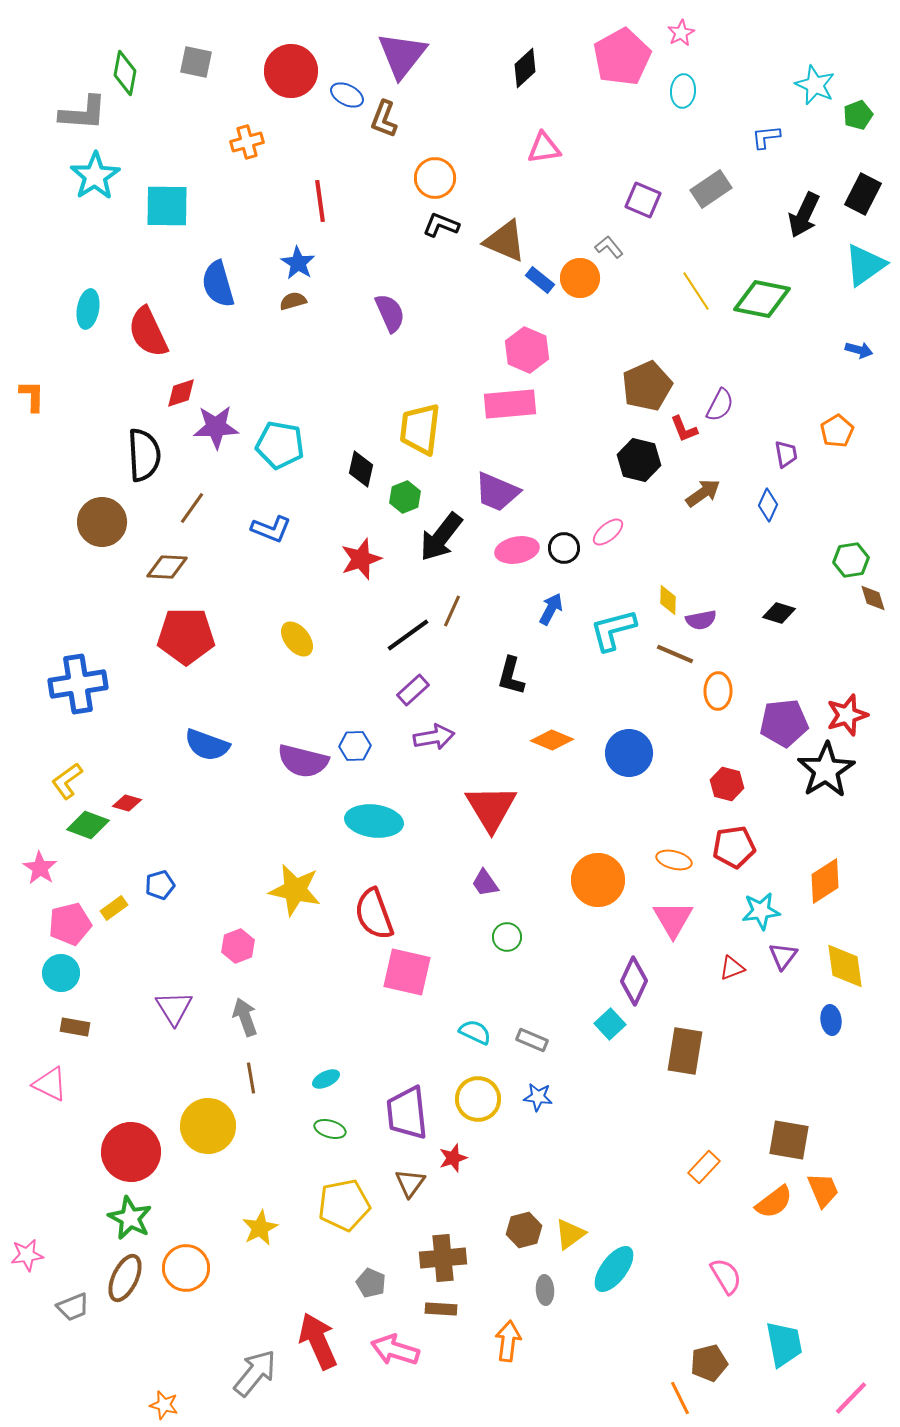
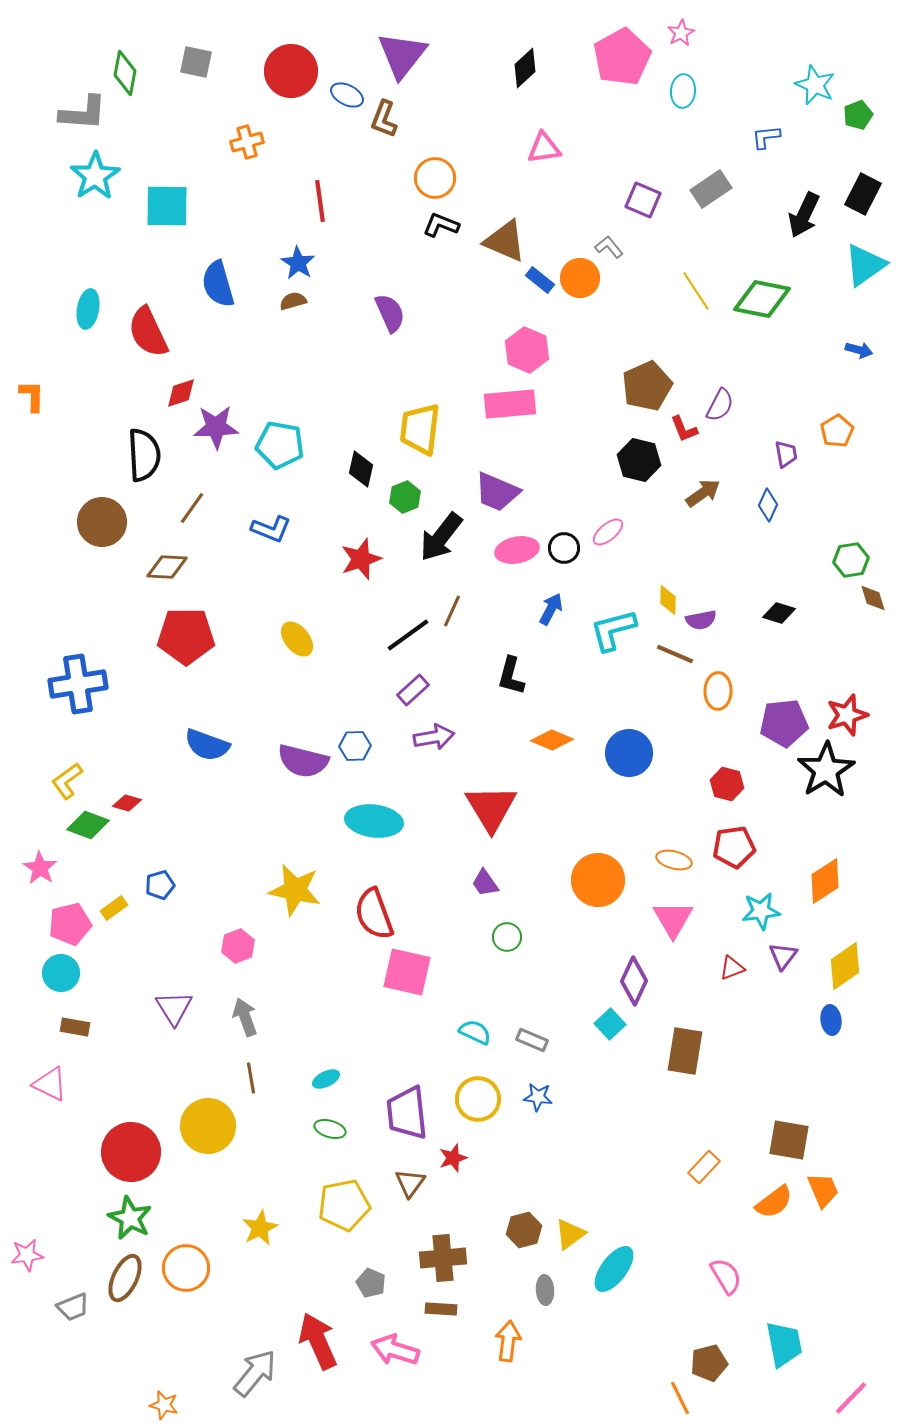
yellow diamond at (845, 966): rotated 63 degrees clockwise
